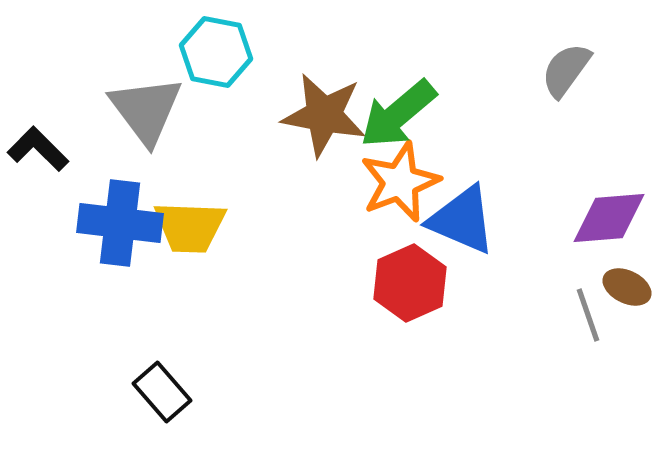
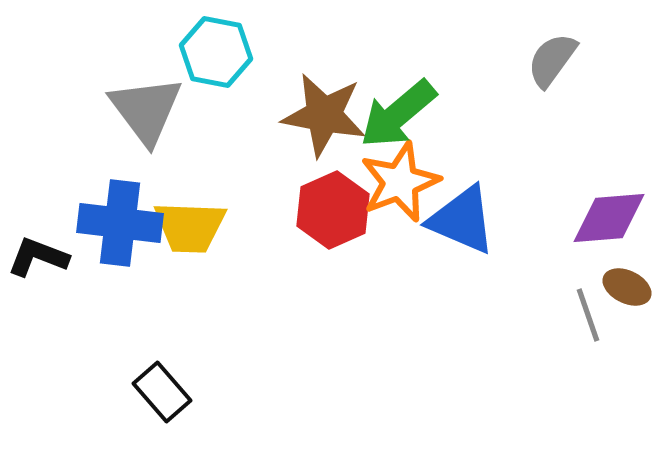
gray semicircle: moved 14 px left, 10 px up
black L-shape: moved 108 px down; rotated 24 degrees counterclockwise
red hexagon: moved 77 px left, 73 px up
